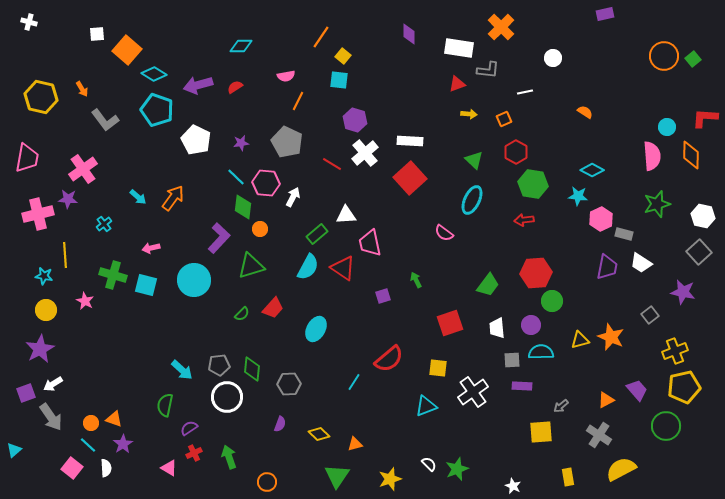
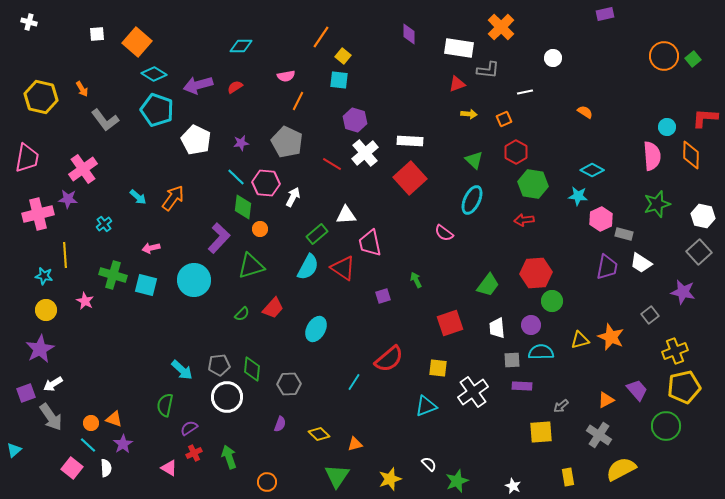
orange square at (127, 50): moved 10 px right, 8 px up
green star at (457, 469): moved 12 px down
